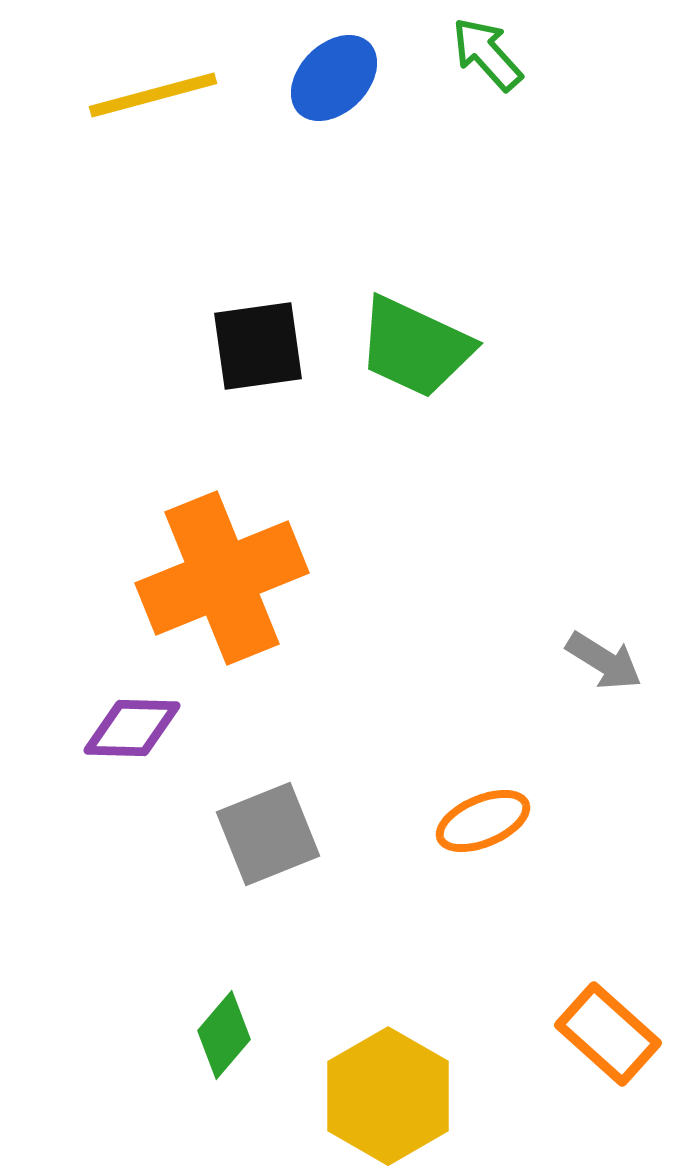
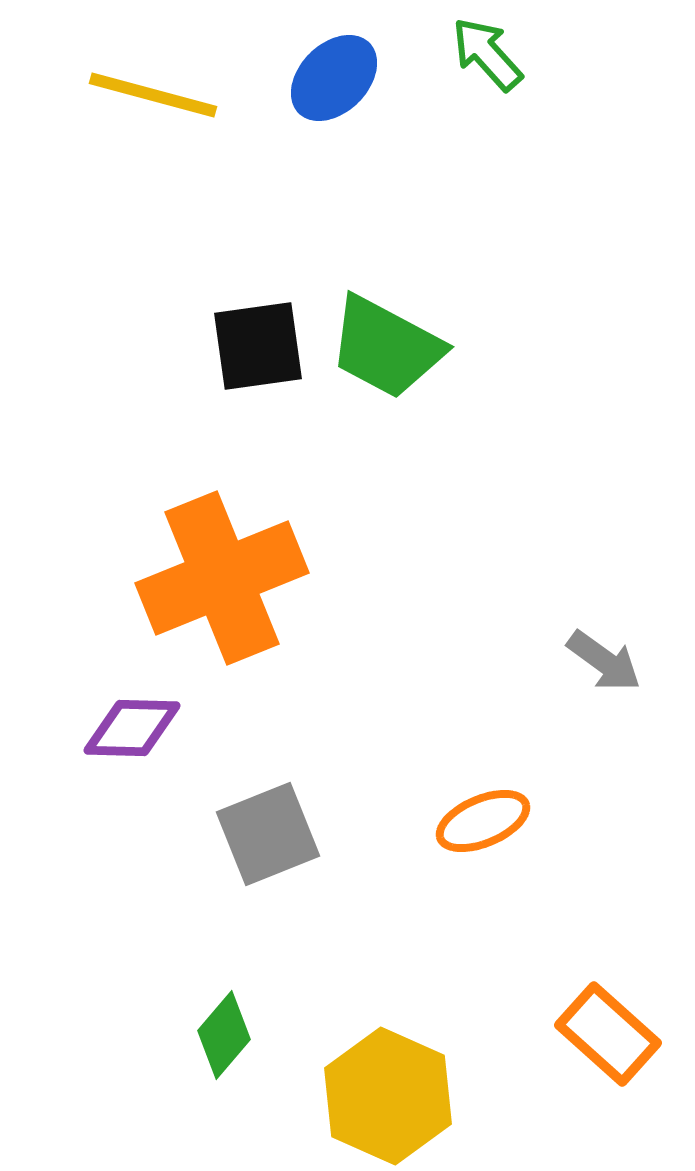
yellow line: rotated 30 degrees clockwise
green trapezoid: moved 29 px left; rotated 3 degrees clockwise
gray arrow: rotated 4 degrees clockwise
yellow hexagon: rotated 6 degrees counterclockwise
